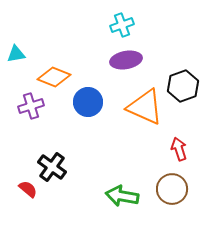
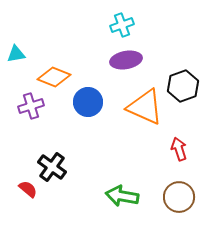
brown circle: moved 7 px right, 8 px down
